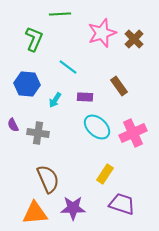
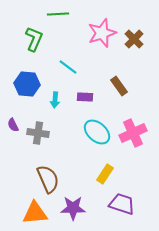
green line: moved 2 px left
cyan arrow: rotated 28 degrees counterclockwise
cyan ellipse: moved 5 px down
